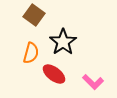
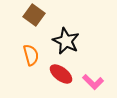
black star: moved 3 px right, 1 px up; rotated 12 degrees counterclockwise
orange semicircle: moved 2 px down; rotated 30 degrees counterclockwise
red ellipse: moved 7 px right
